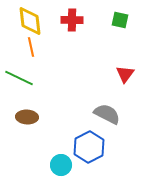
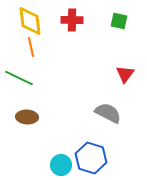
green square: moved 1 px left, 1 px down
gray semicircle: moved 1 px right, 1 px up
blue hexagon: moved 2 px right, 11 px down; rotated 16 degrees counterclockwise
